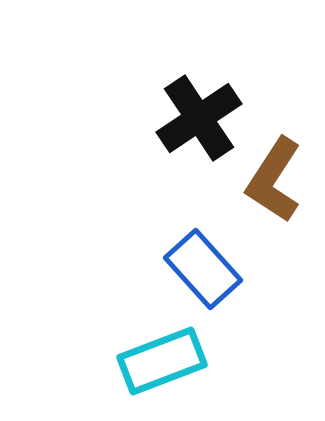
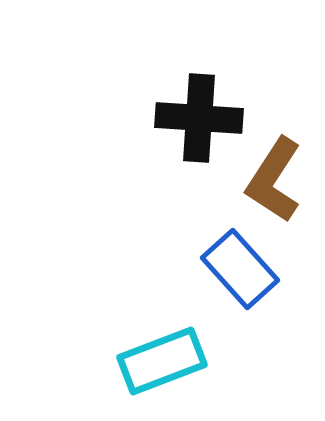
black cross: rotated 38 degrees clockwise
blue rectangle: moved 37 px right
